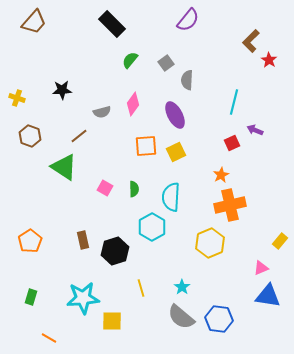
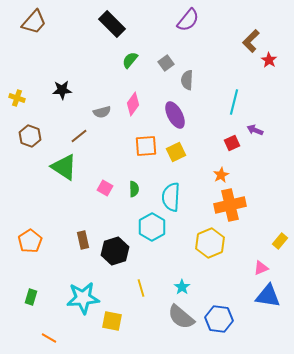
yellow square at (112, 321): rotated 10 degrees clockwise
